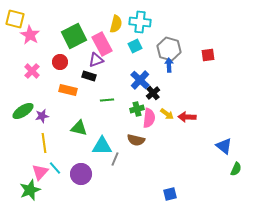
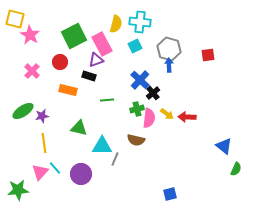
green star: moved 12 px left; rotated 15 degrees clockwise
